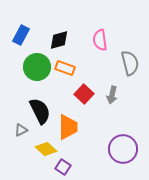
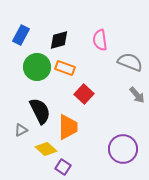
gray semicircle: moved 1 px up; rotated 55 degrees counterclockwise
gray arrow: moved 25 px right; rotated 54 degrees counterclockwise
